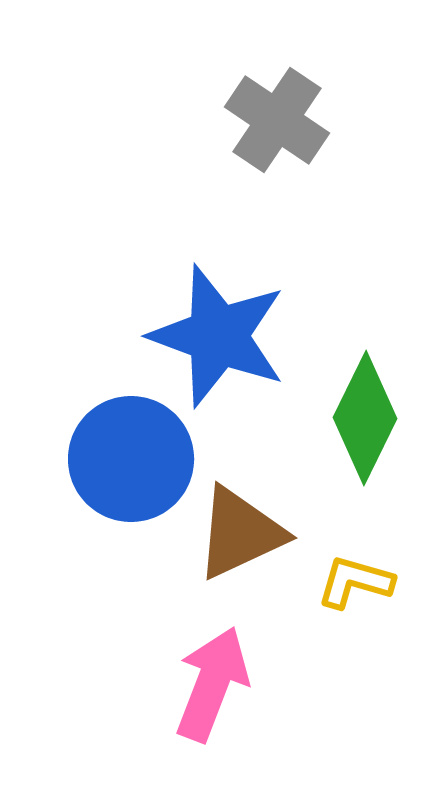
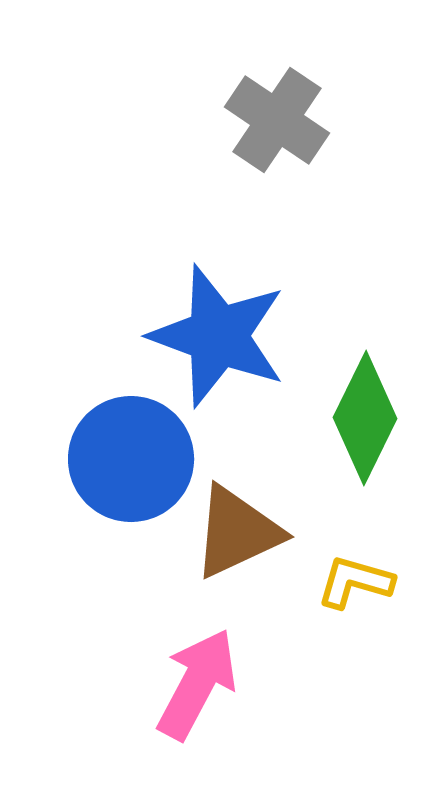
brown triangle: moved 3 px left, 1 px up
pink arrow: moved 15 px left; rotated 7 degrees clockwise
